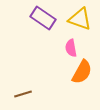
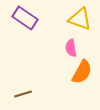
purple rectangle: moved 18 px left
